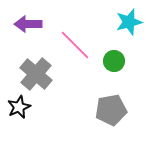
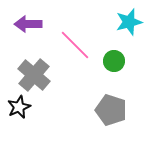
gray cross: moved 2 px left, 1 px down
gray pentagon: rotated 28 degrees clockwise
